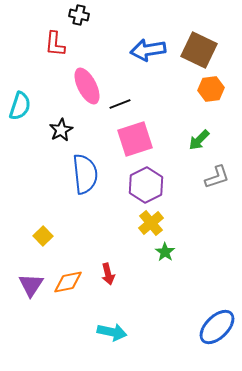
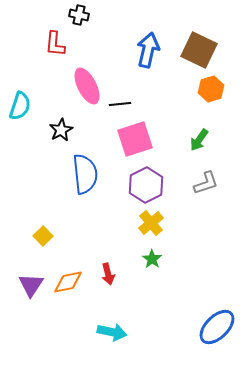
blue arrow: rotated 112 degrees clockwise
orange hexagon: rotated 10 degrees counterclockwise
black line: rotated 15 degrees clockwise
green arrow: rotated 10 degrees counterclockwise
gray L-shape: moved 11 px left, 6 px down
green star: moved 13 px left, 7 px down
